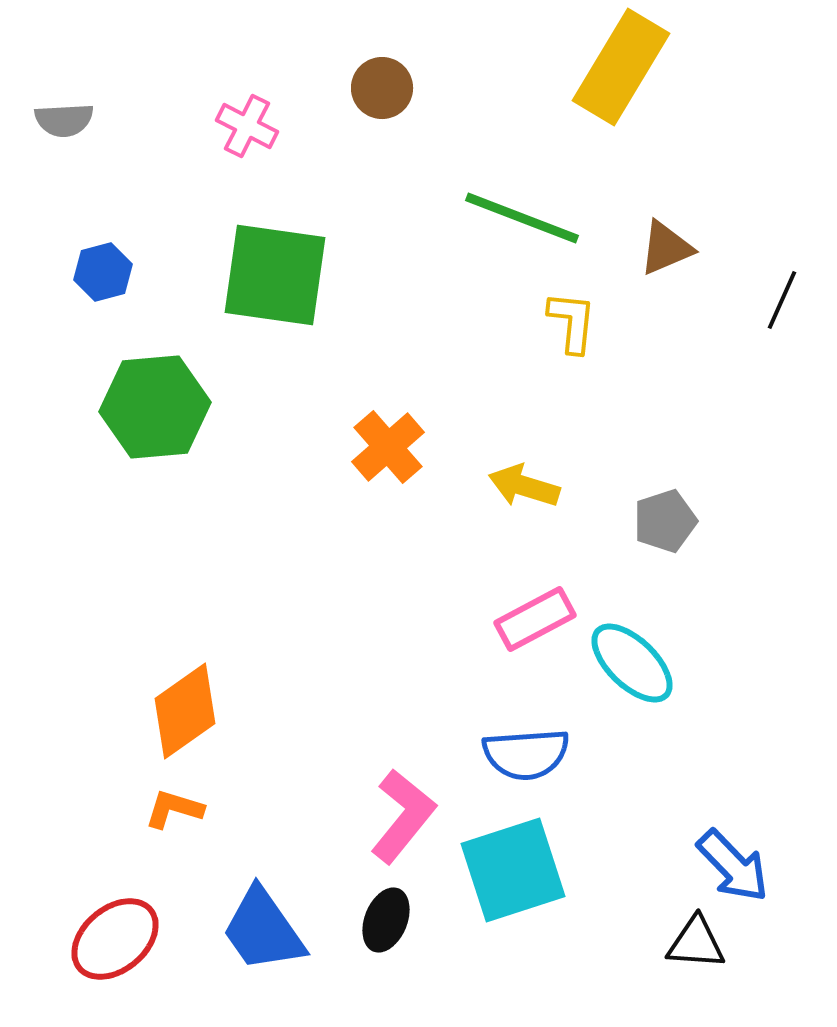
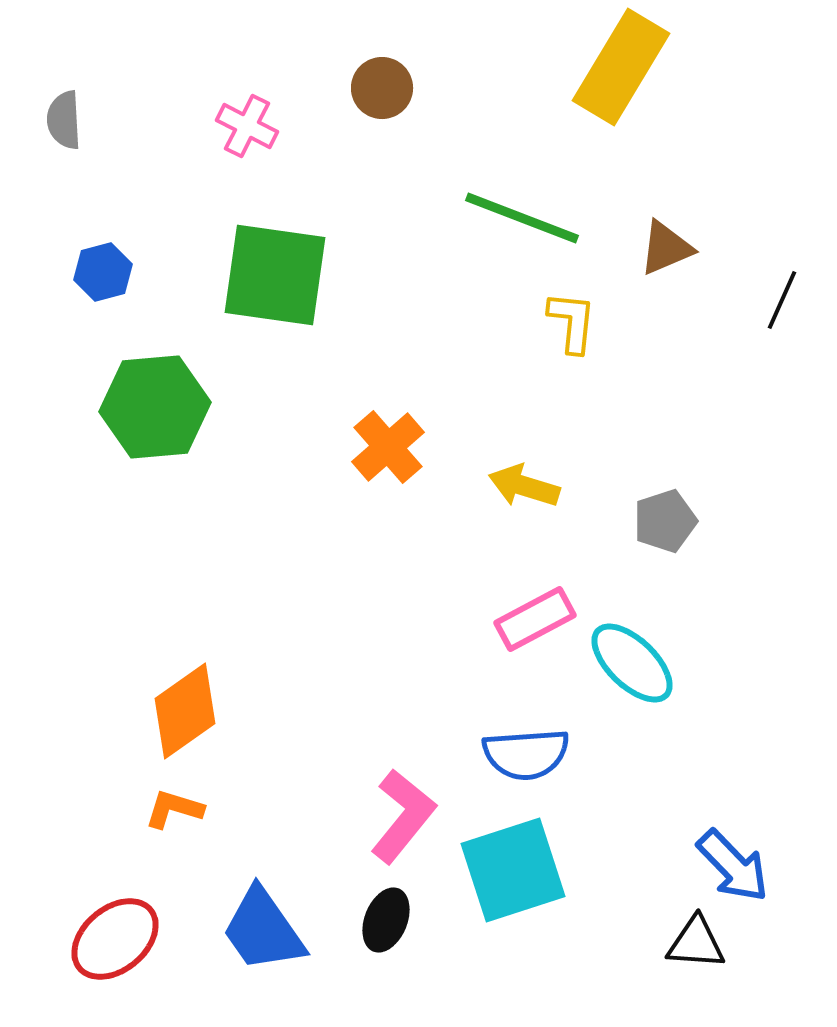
gray semicircle: rotated 90 degrees clockwise
